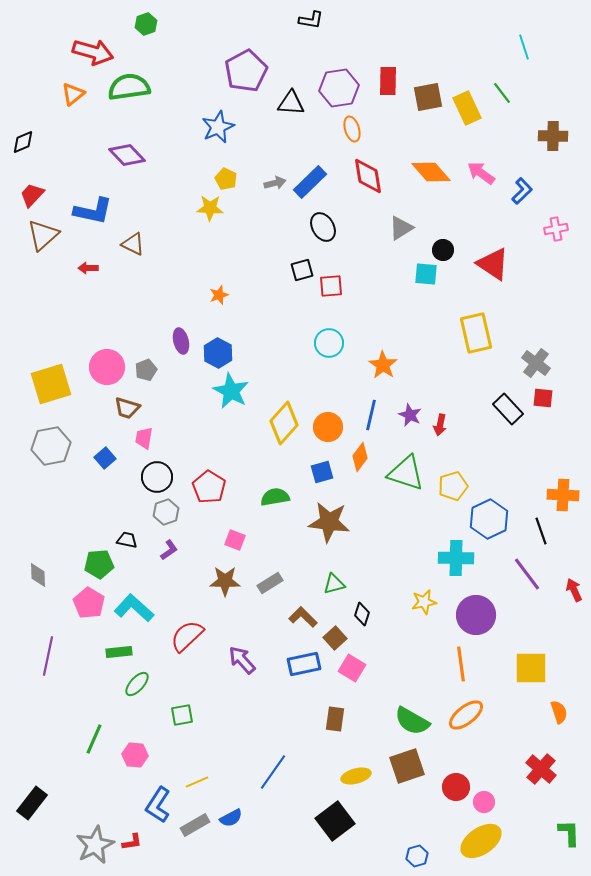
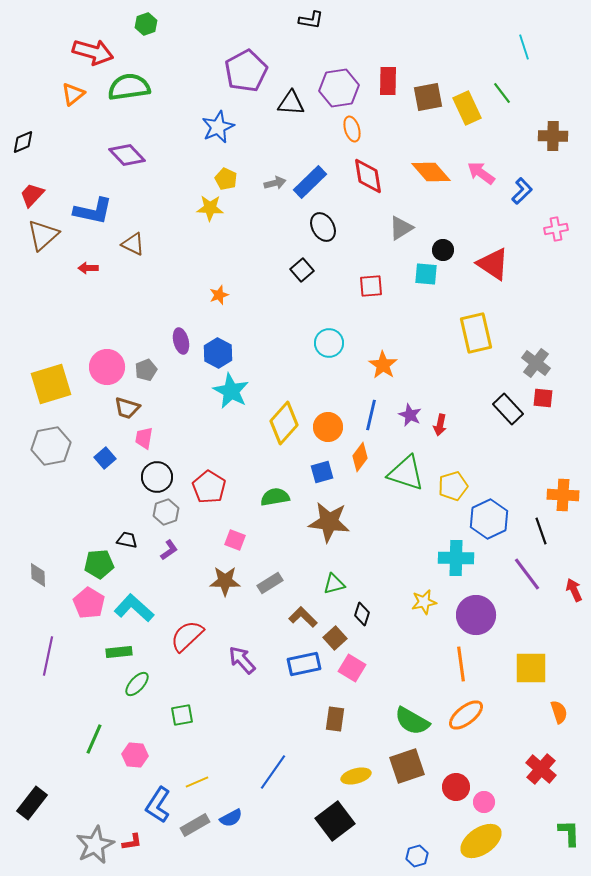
black square at (302, 270): rotated 25 degrees counterclockwise
red square at (331, 286): moved 40 px right
